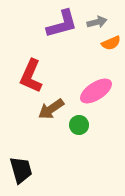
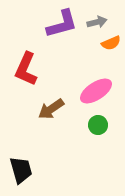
red L-shape: moved 5 px left, 7 px up
green circle: moved 19 px right
